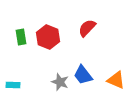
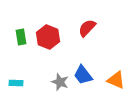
cyan rectangle: moved 3 px right, 2 px up
